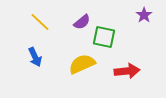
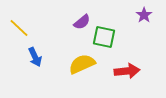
yellow line: moved 21 px left, 6 px down
